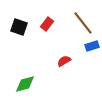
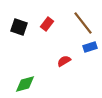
blue rectangle: moved 2 px left, 1 px down
